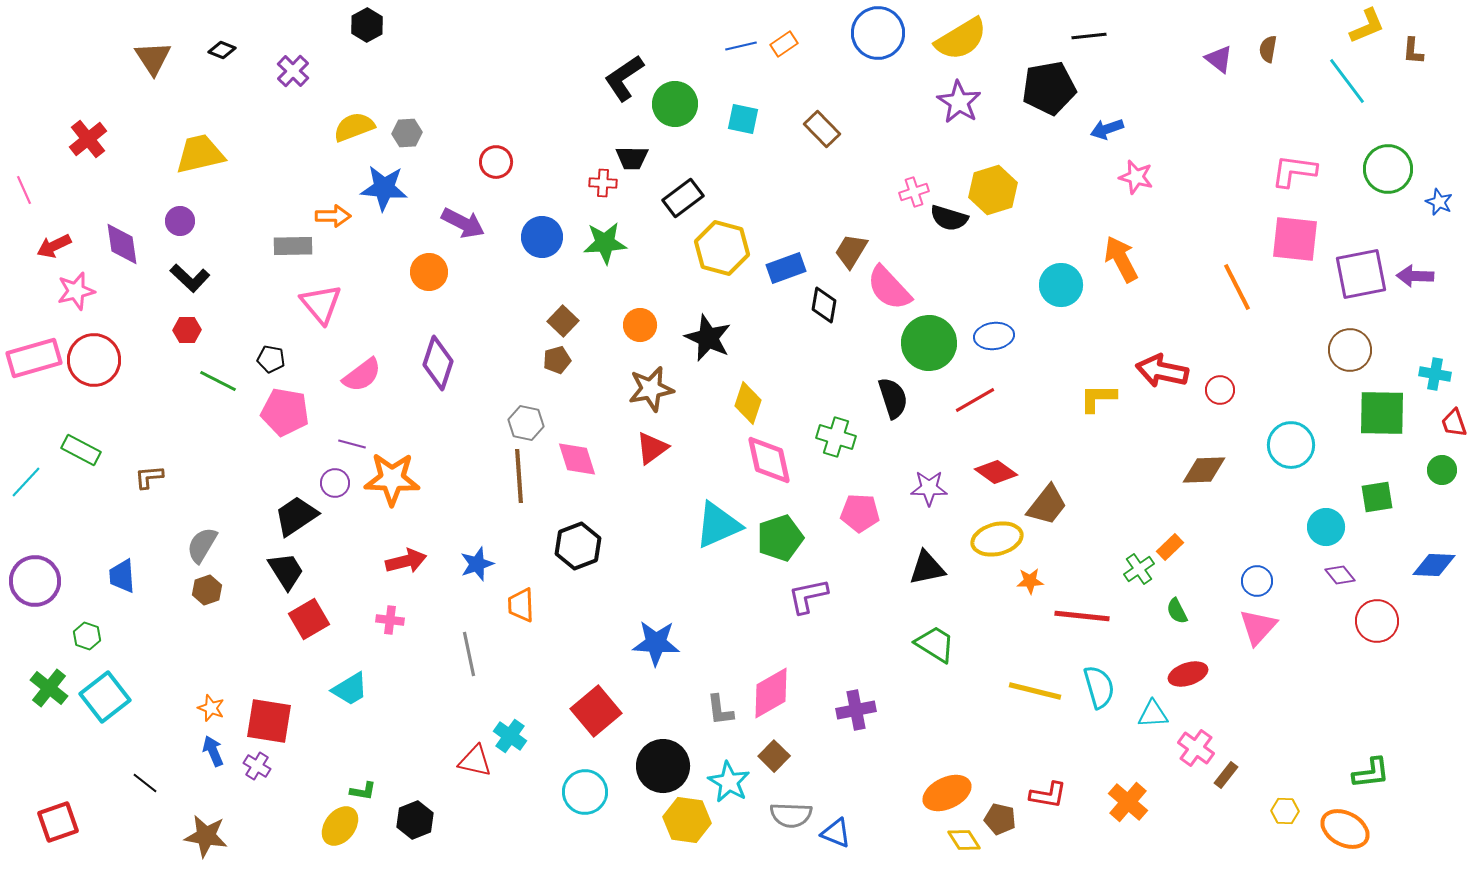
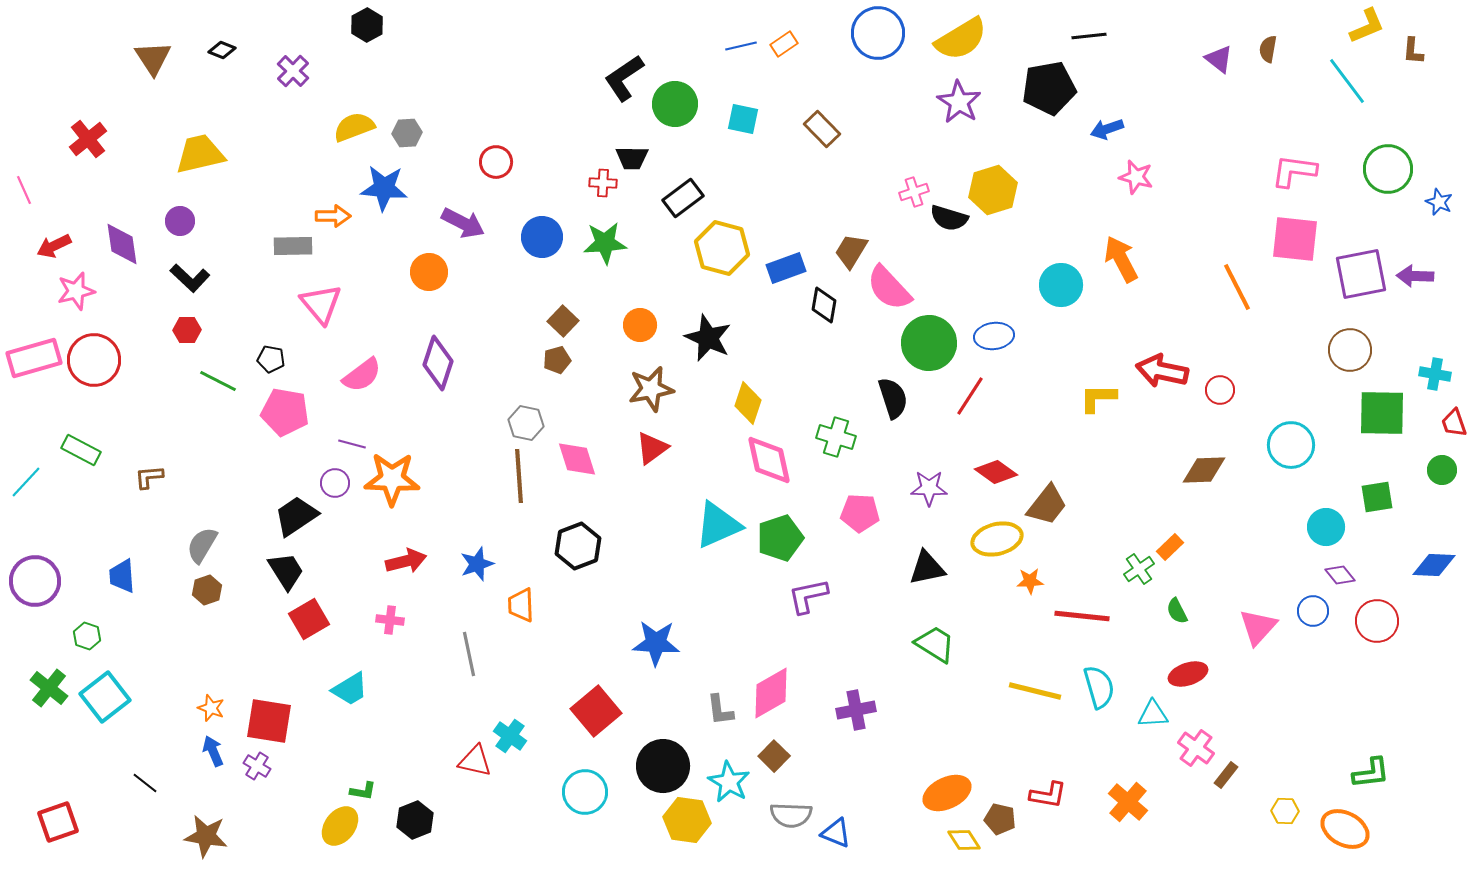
red line at (975, 400): moved 5 px left, 4 px up; rotated 27 degrees counterclockwise
blue circle at (1257, 581): moved 56 px right, 30 px down
